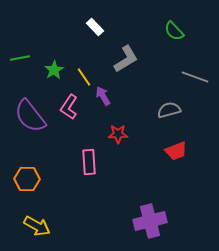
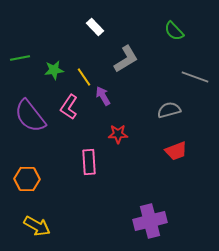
green star: rotated 24 degrees clockwise
